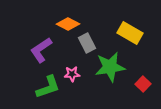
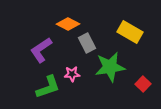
yellow rectangle: moved 1 px up
